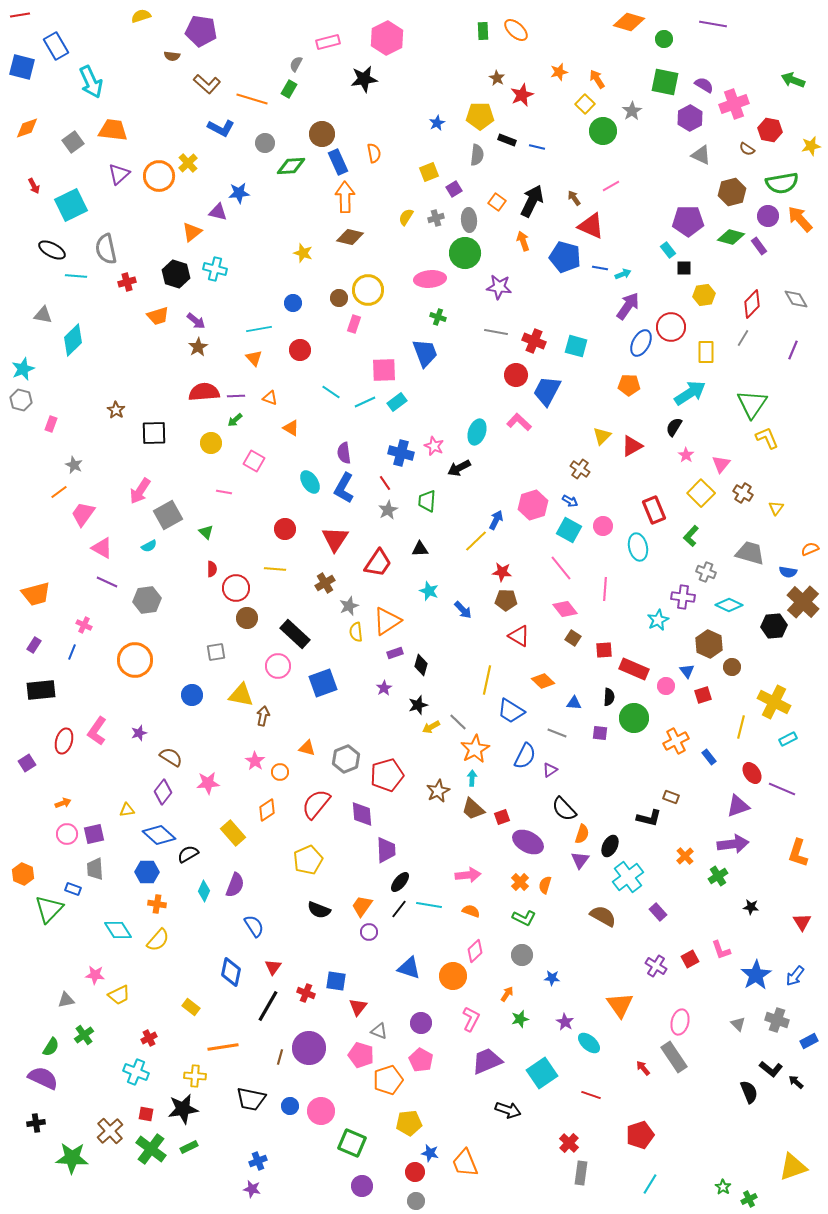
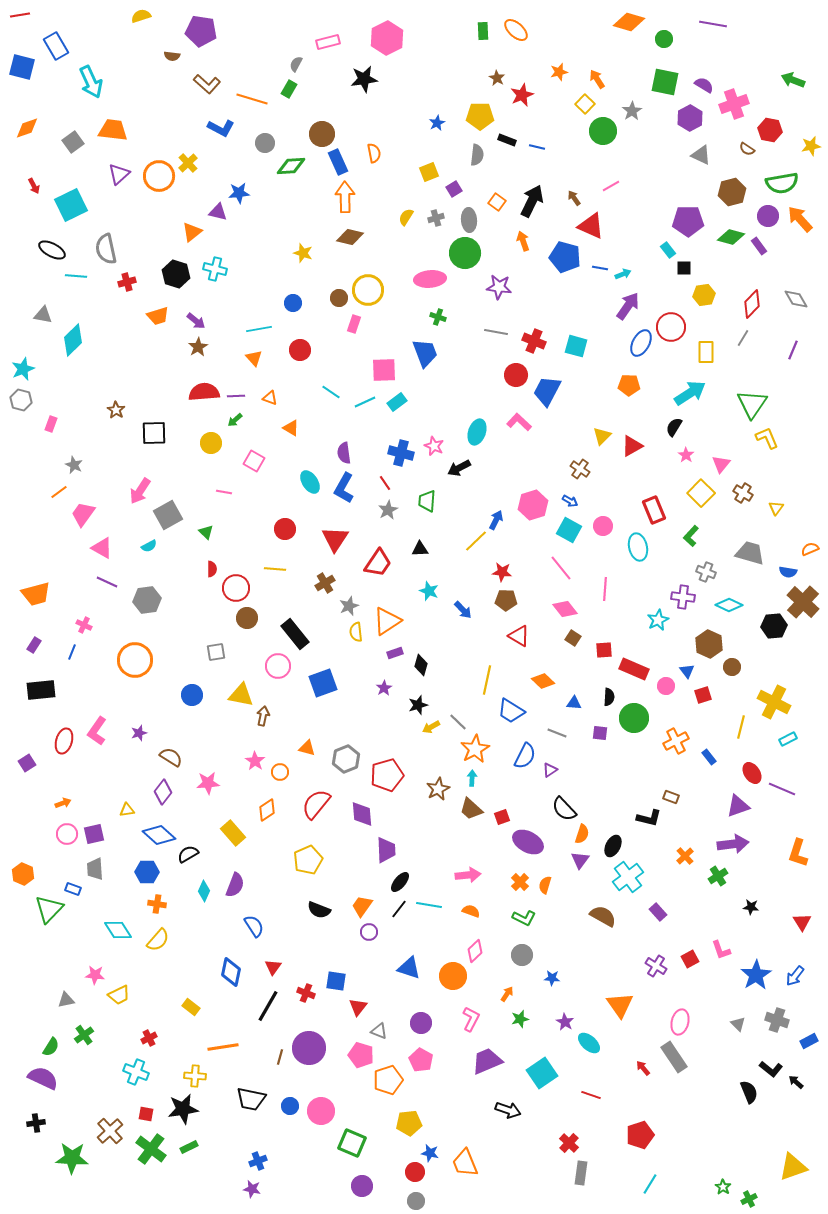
black rectangle at (295, 634): rotated 8 degrees clockwise
brown star at (438, 791): moved 2 px up
brown trapezoid at (473, 809): moved 2 px left
black ellipse at (610, 846): moved 3 px right
